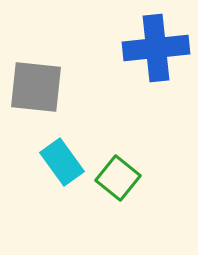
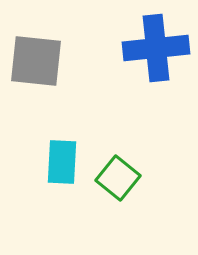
gray square: moved 26 px up
cyan rectangle: rotated 39 degrees clockwise
